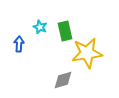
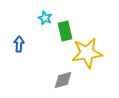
cyan star: moved 5 px right, 9 px up
